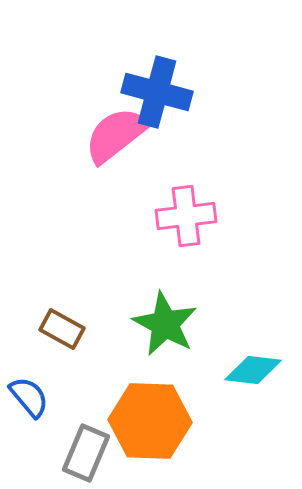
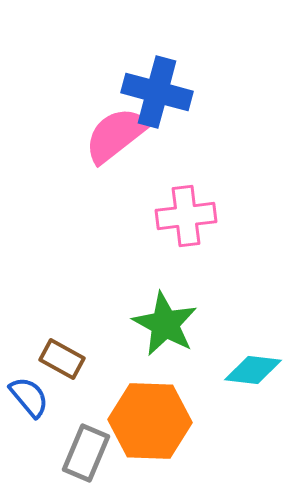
brown rectangle: moved 30 px down
